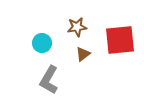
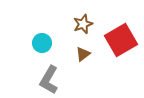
brown star: moved 6 px right, 3 px up; rotated 12 degrees counterclockwise
red square: moved 1 px right; rotated 24 degrees counterclockwise
